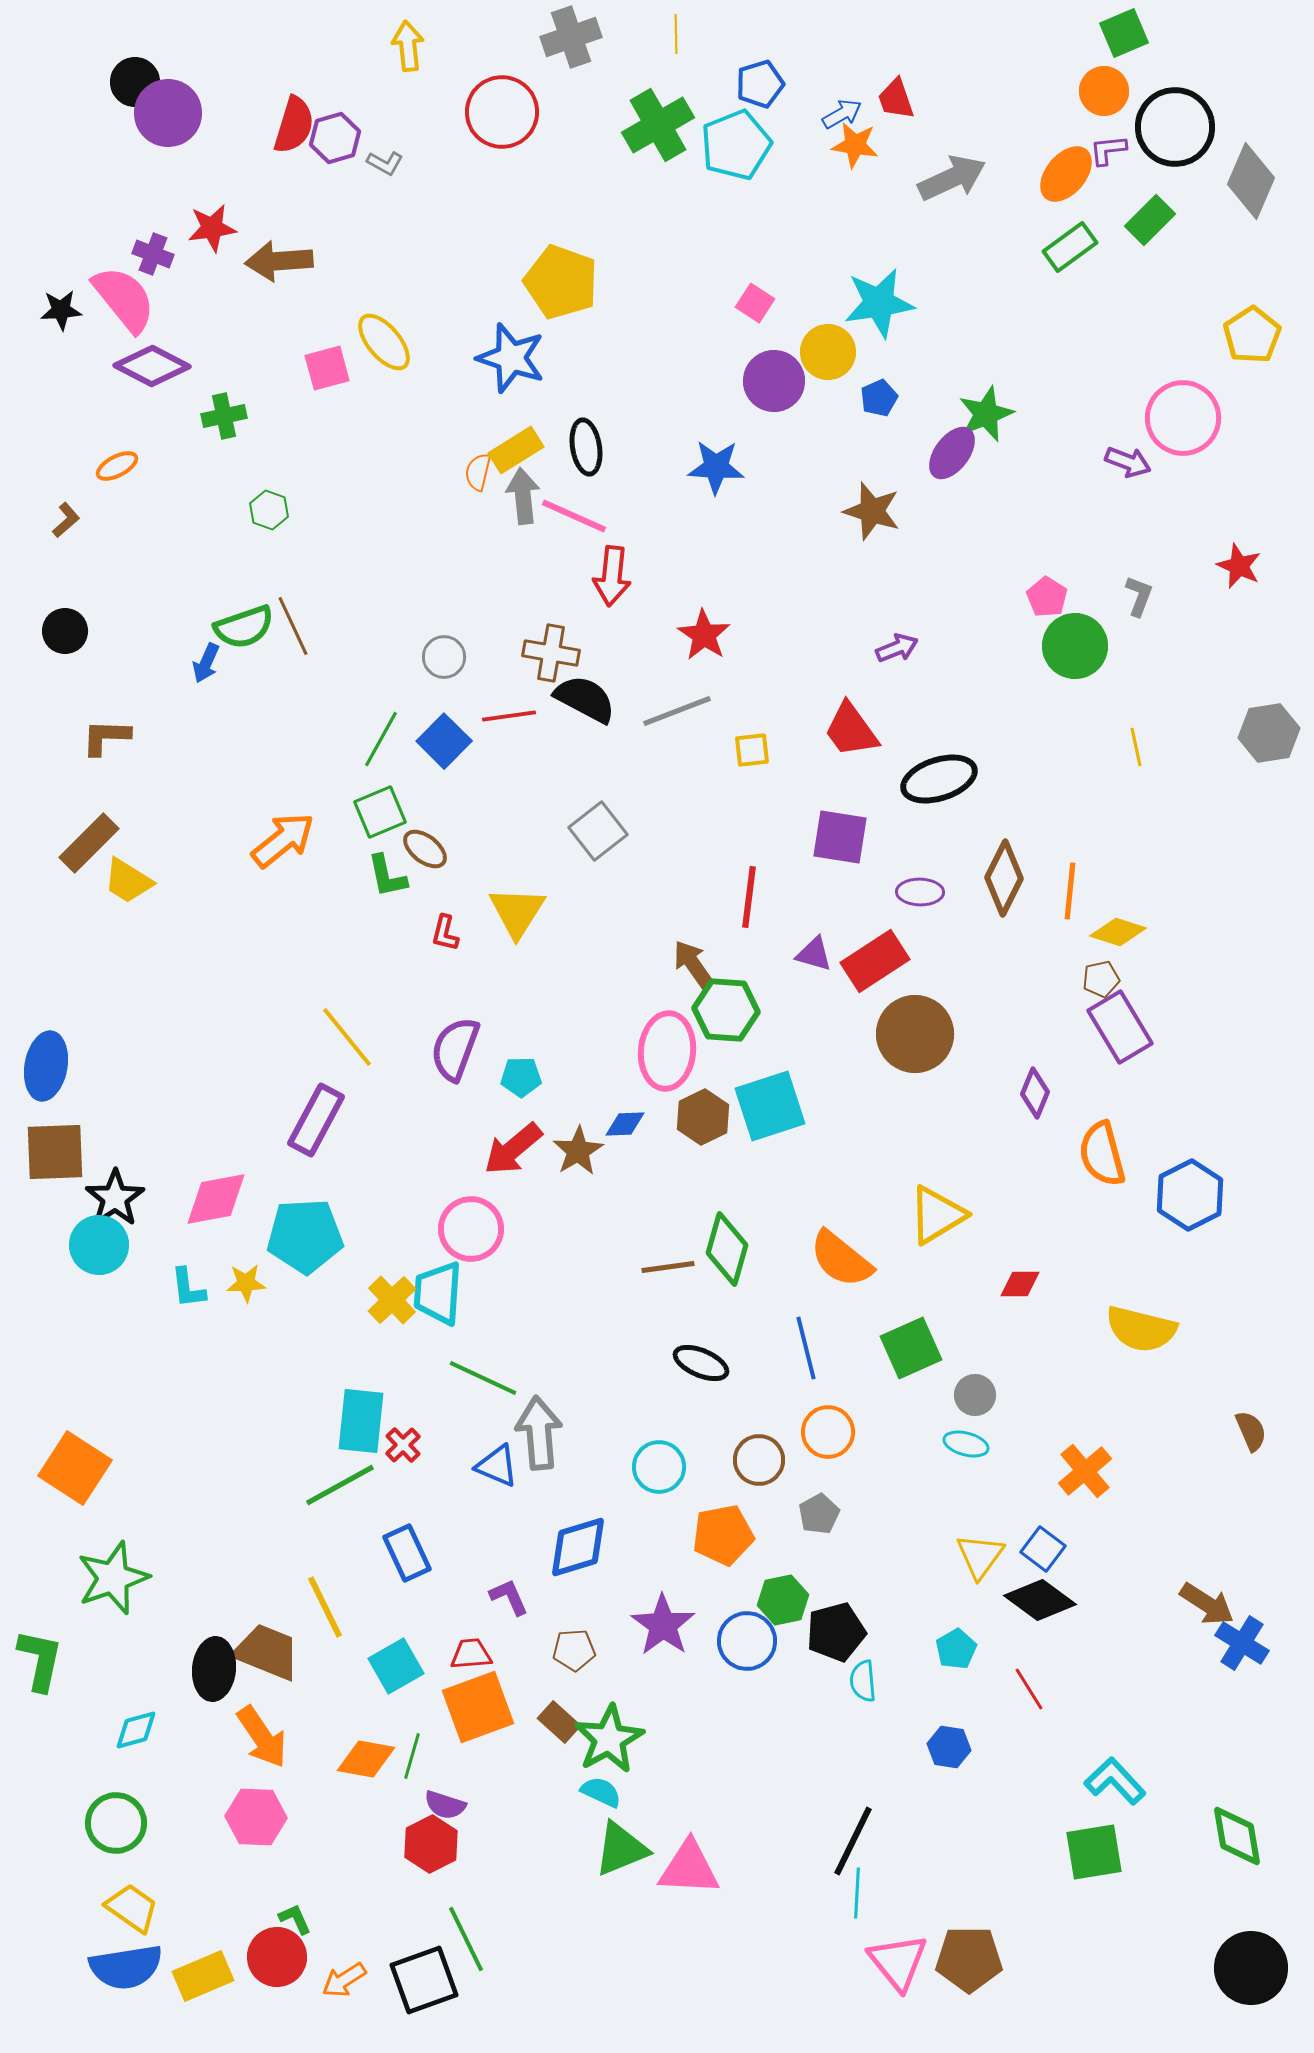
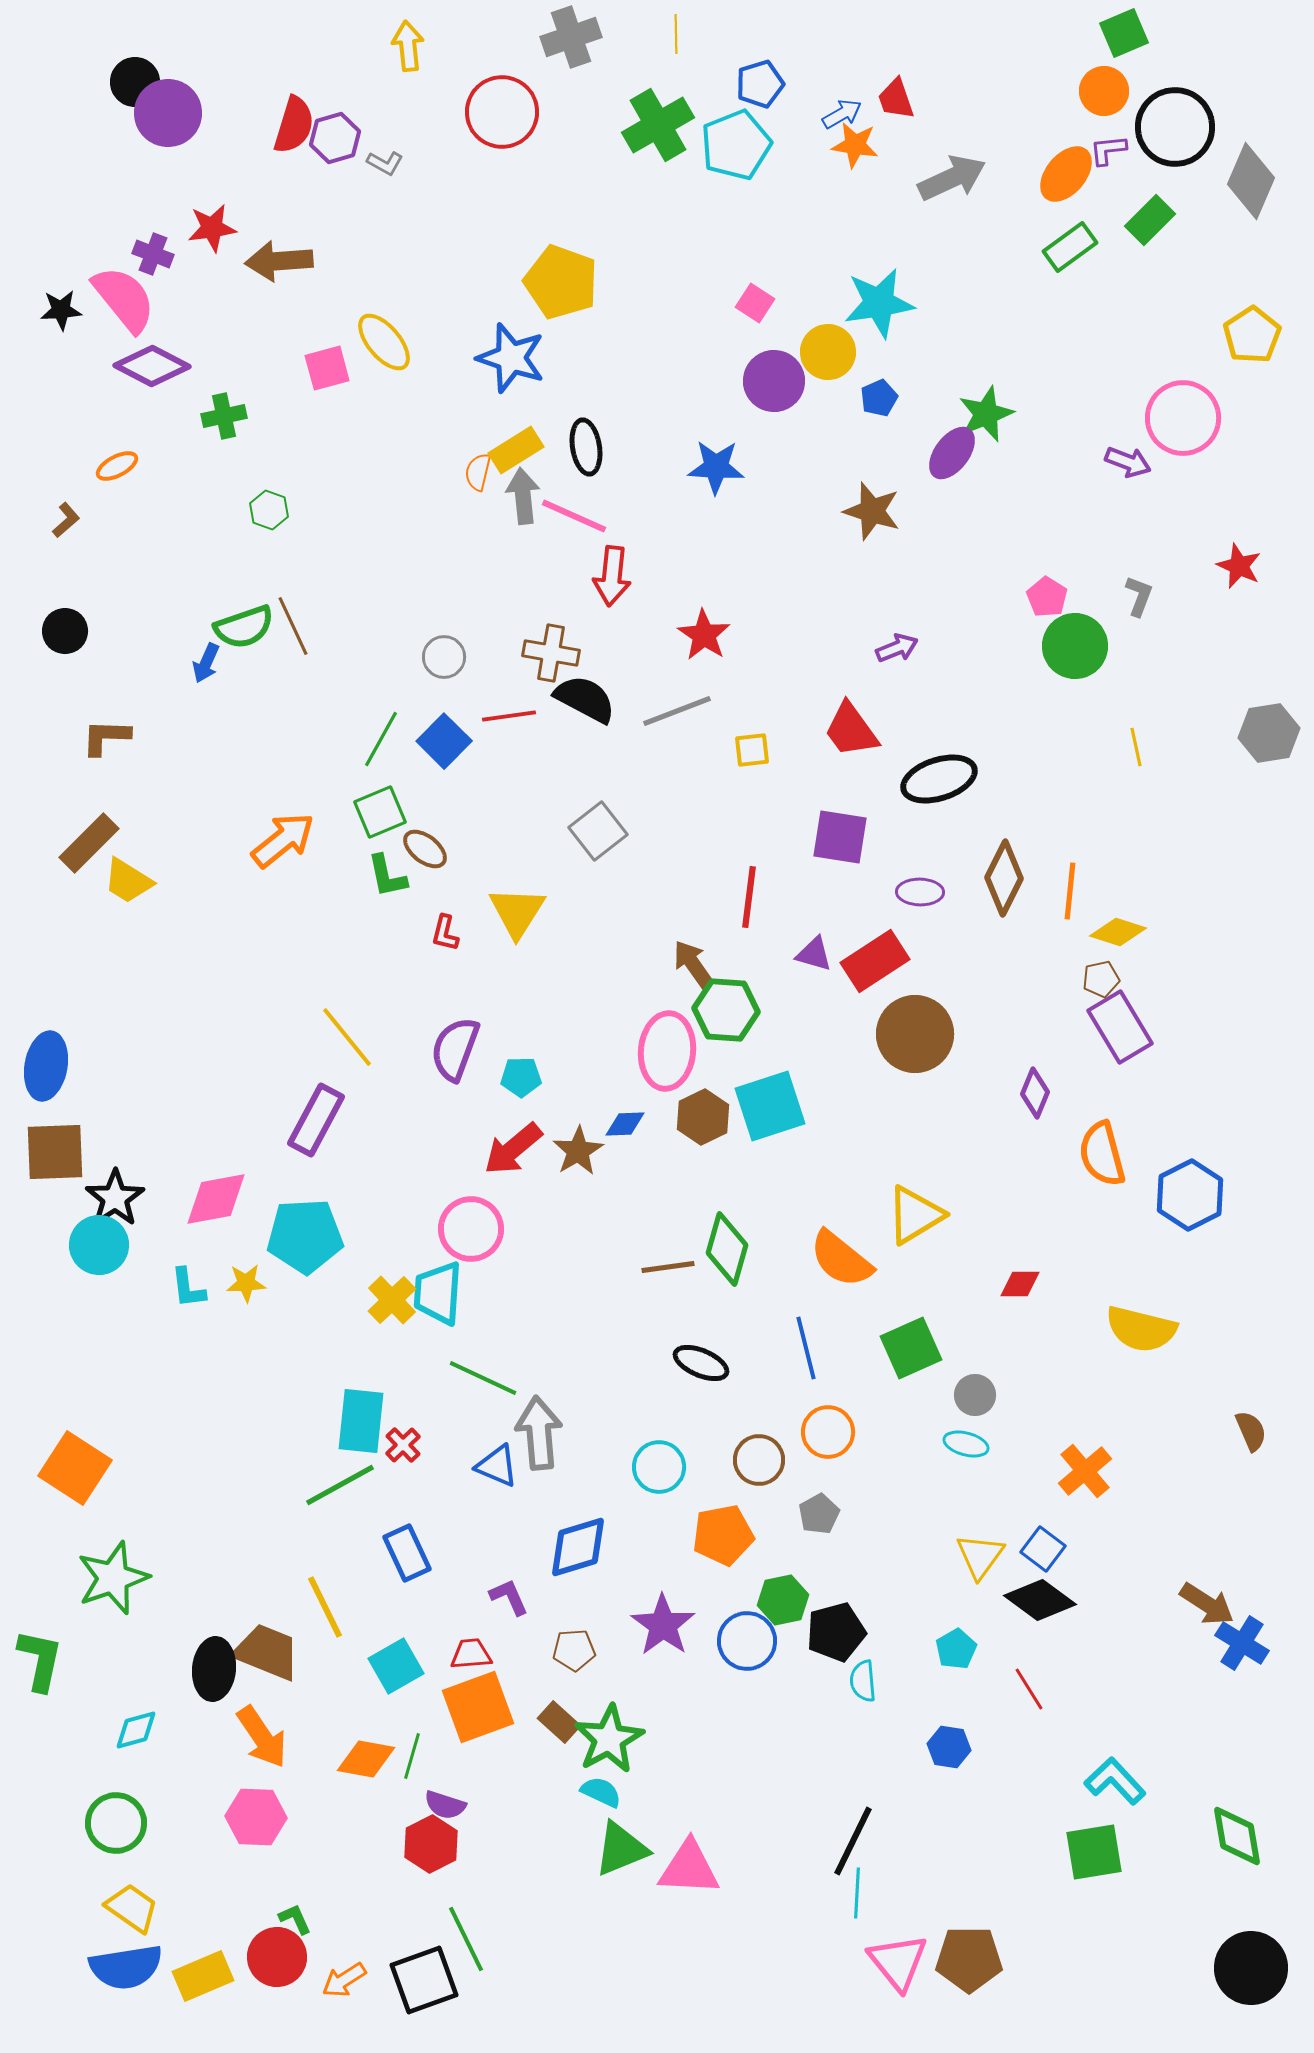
yellow triangle at (937, 1215): moved 22 px left
